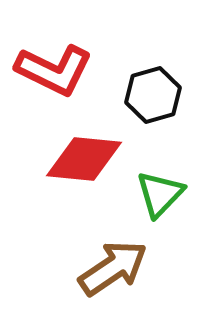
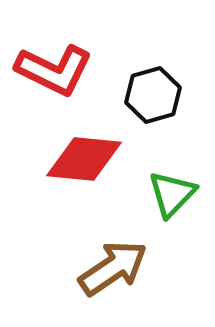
green triangle: moved 12 px right
